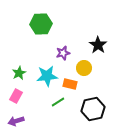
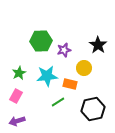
green hexagon: moved 17 px down
purple star: moved 1 px right, 3 px up
purple arrow: moved 1 px right
